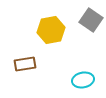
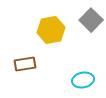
gray square: rotated 10 degrees clockwise
